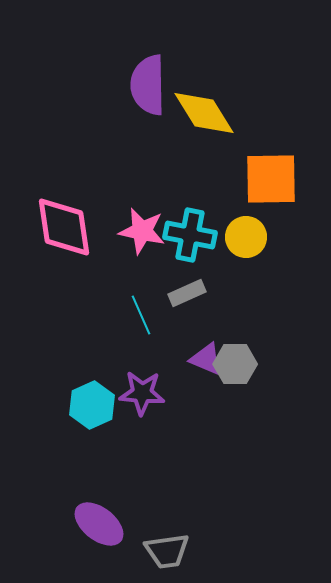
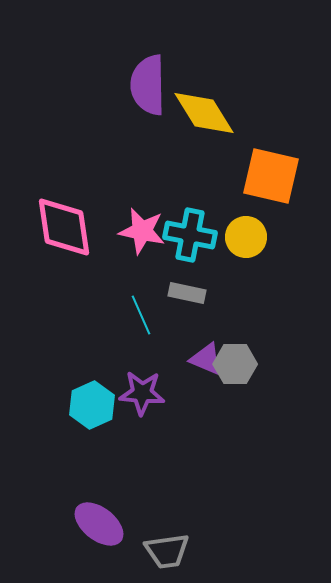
orange square: moved 3 px up; rotated 14 degrees clockwise
gray rectangle: rotated 36 degrees clockwise
